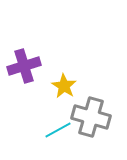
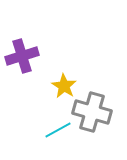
purple cross: moved 2 px left, 10 px up
gray cross: moved 1 px right, 5 px up
